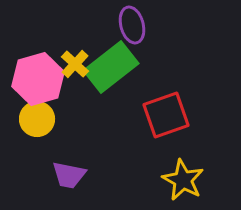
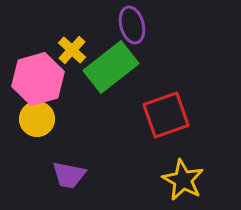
yellow cross: moved 3 px left, 14 px up
